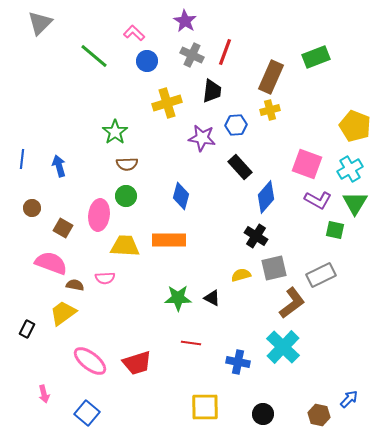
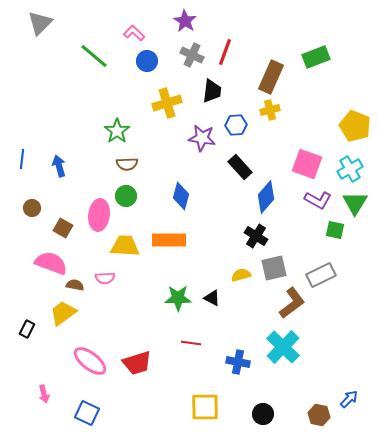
green star at (115, 132): moved 2 px right, 1 px up
blue square at (87, 413): rotated 15 degrees counterclockwise
